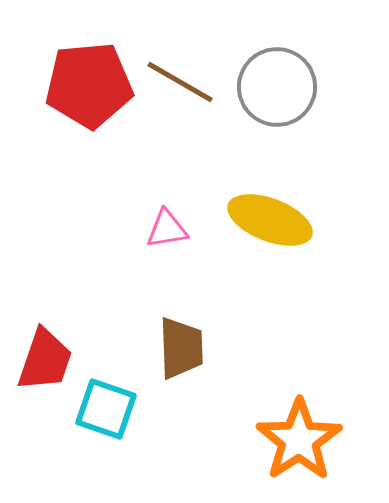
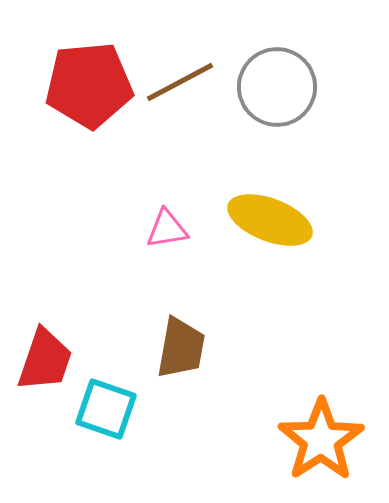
brown line: rotated 58 degrees counterclockwise
brown trapezoid: rotated 12 degrees clockwise
orange star: moved 22 px right
